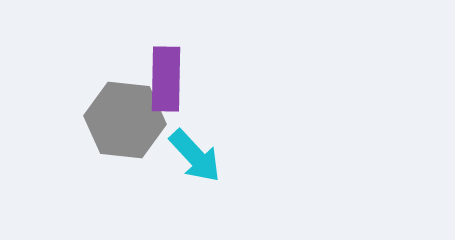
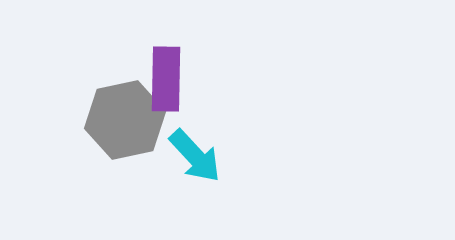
gray hexagon: rotated 18 degrees counterclockwise
